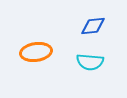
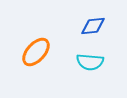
orange ellipse: rotated 40 degrees counterclockwise
